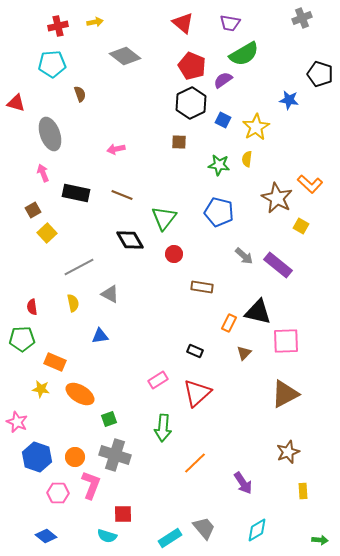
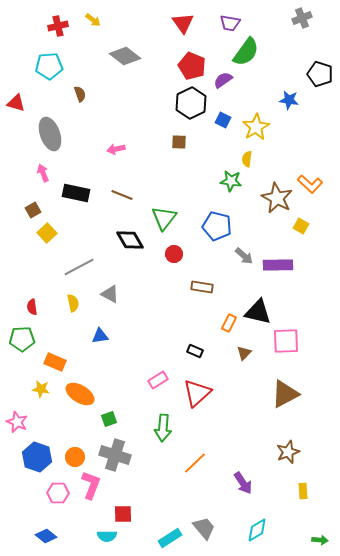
yellow arrow at (95, 22): moved 2 px left, 2 px up; rotated 49 degrees clockwise
red triangle at (183, 23): rotated 15 degrees clockwise
green semicircle at (244, 54): moved 2 px right, 2 px up; rotated 24 degrees counterclockwise
cyan pentagon at (52, 64): moved 3 px left, 2 px down
green star at (219, 165): moved 12 px right, 16 px down
blue pentagon at (219, 212): moved 2 px left, 14 px down
purple rectangle at (278, 265): rotated 40 degrees counterclockwise
cyan semicircle at (107, 536): rotated 18 degrees counterclockwise
